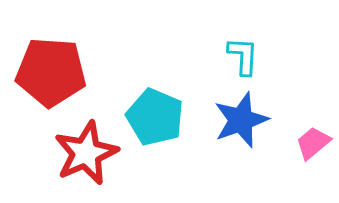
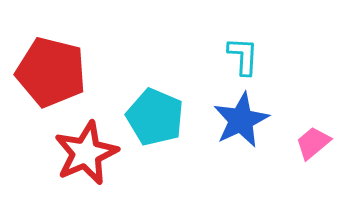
red pentagon: rotated 10 degrees clockwise
blue star: rotated 6 degrees counterclockwise
